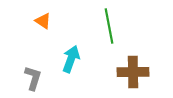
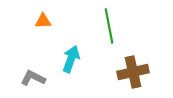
orange triangle: rotated 36 degrees counterclockwise
brown cross: rotated 12 degrees counterclockwise
gray L-shape: rotated 80 degrees counterclockwise
